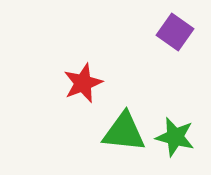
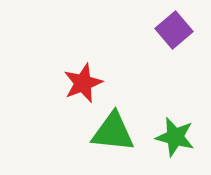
purple square: moved 1 px left, 2 px up; rotated 15 degrees clockwise
green triangle: moved 11 px left
